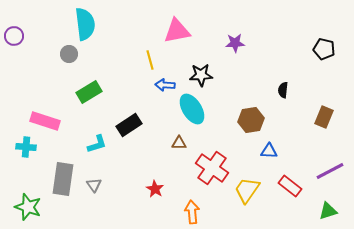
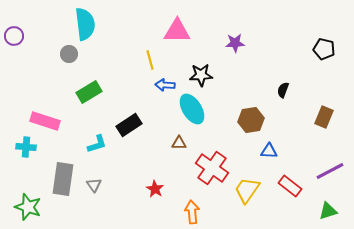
pink triangle: rotated 12 degrees clockwise
black semicircle: rotated 14 degrees clockwise
